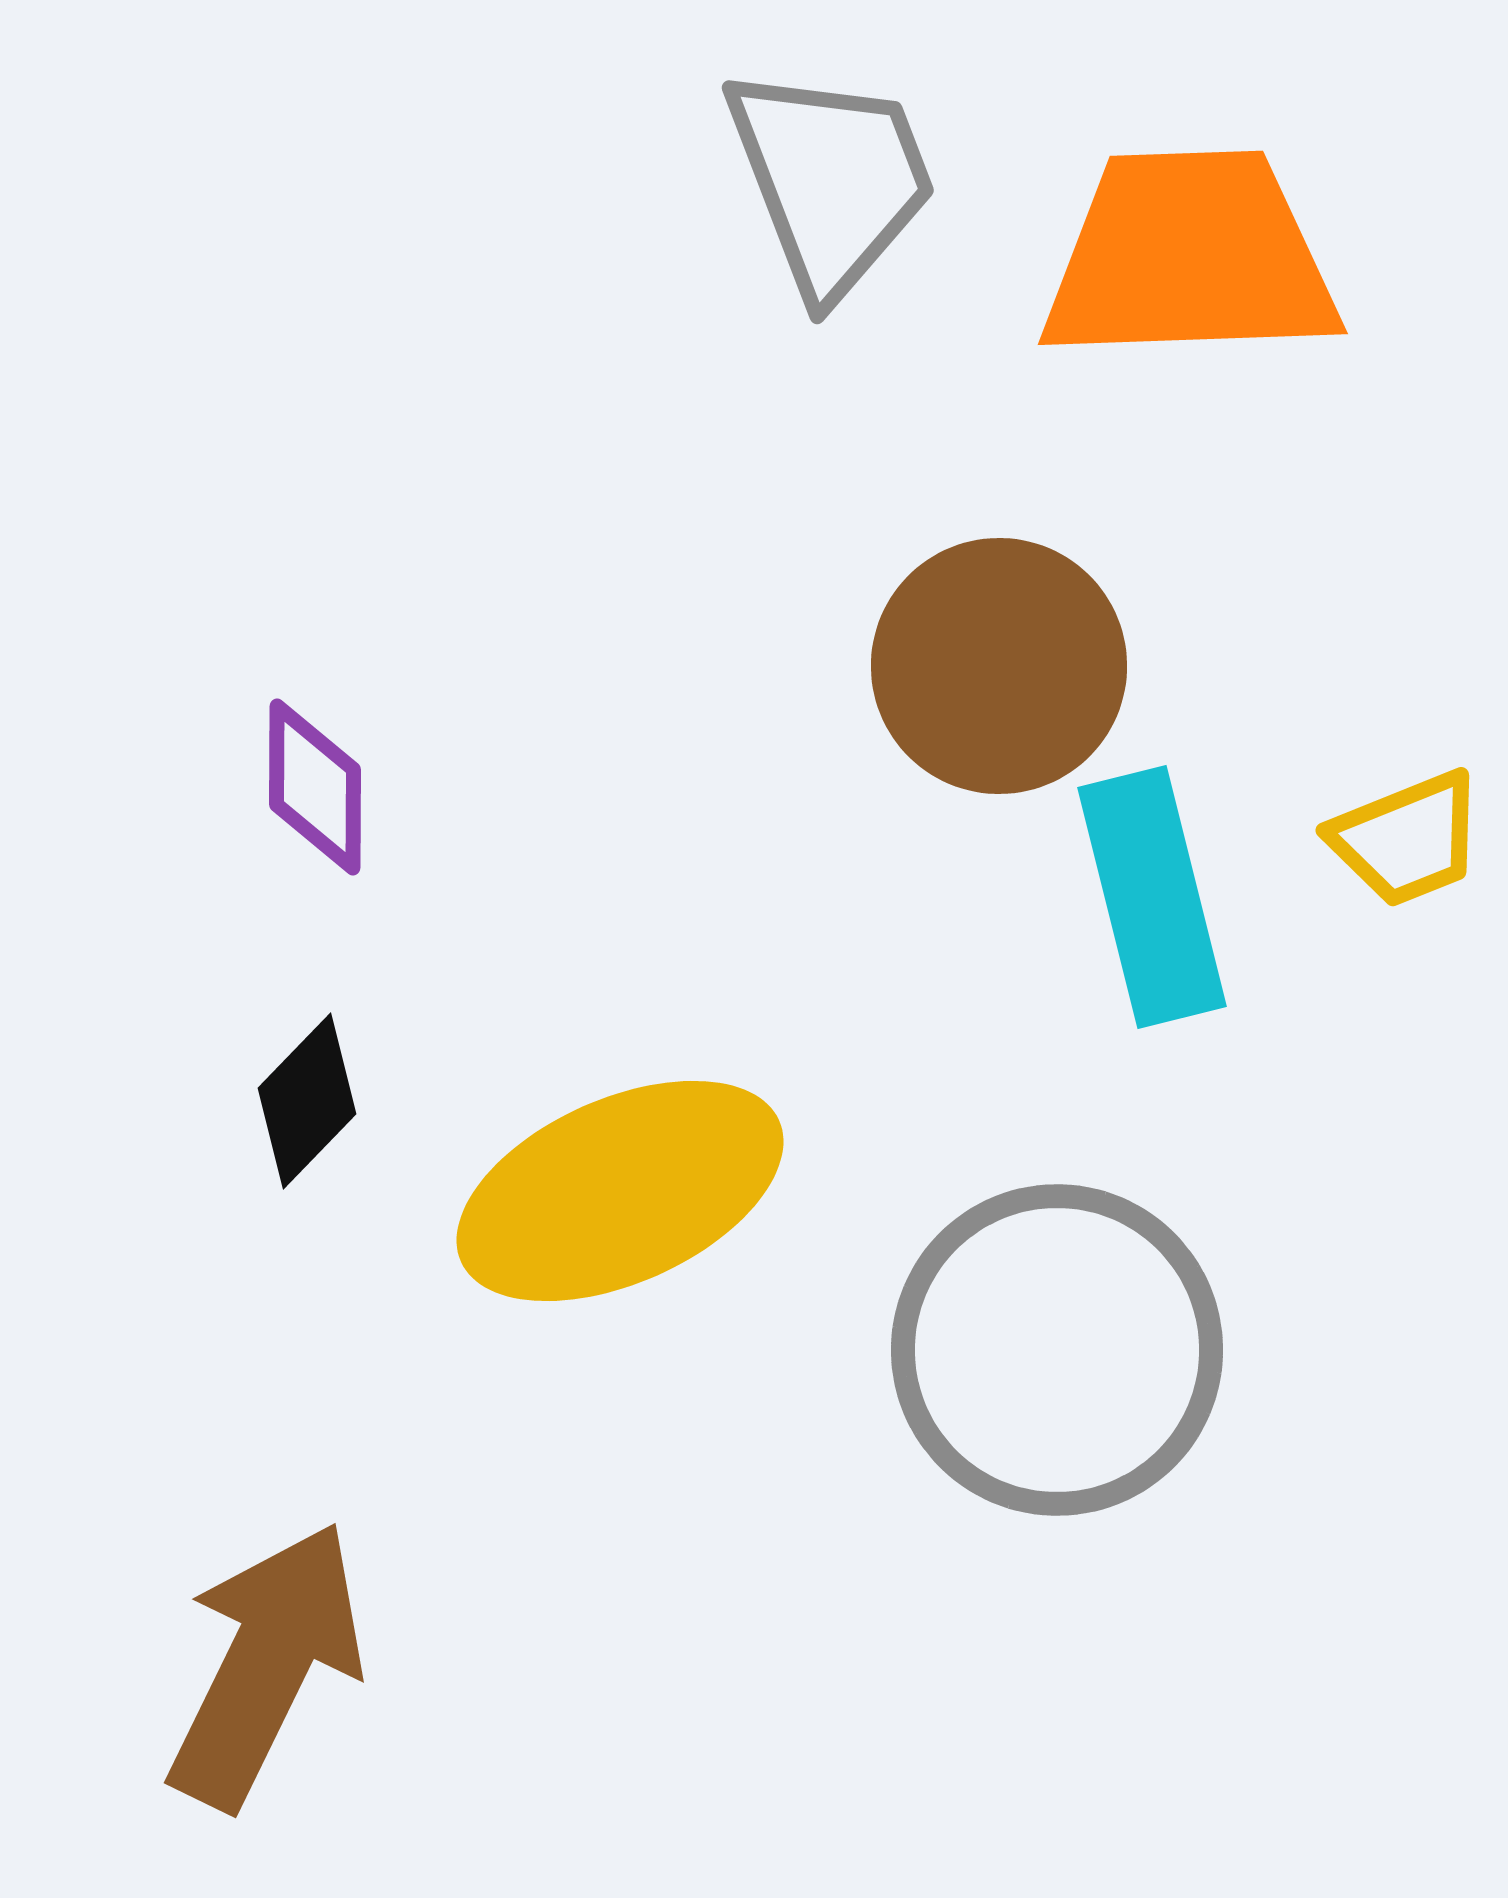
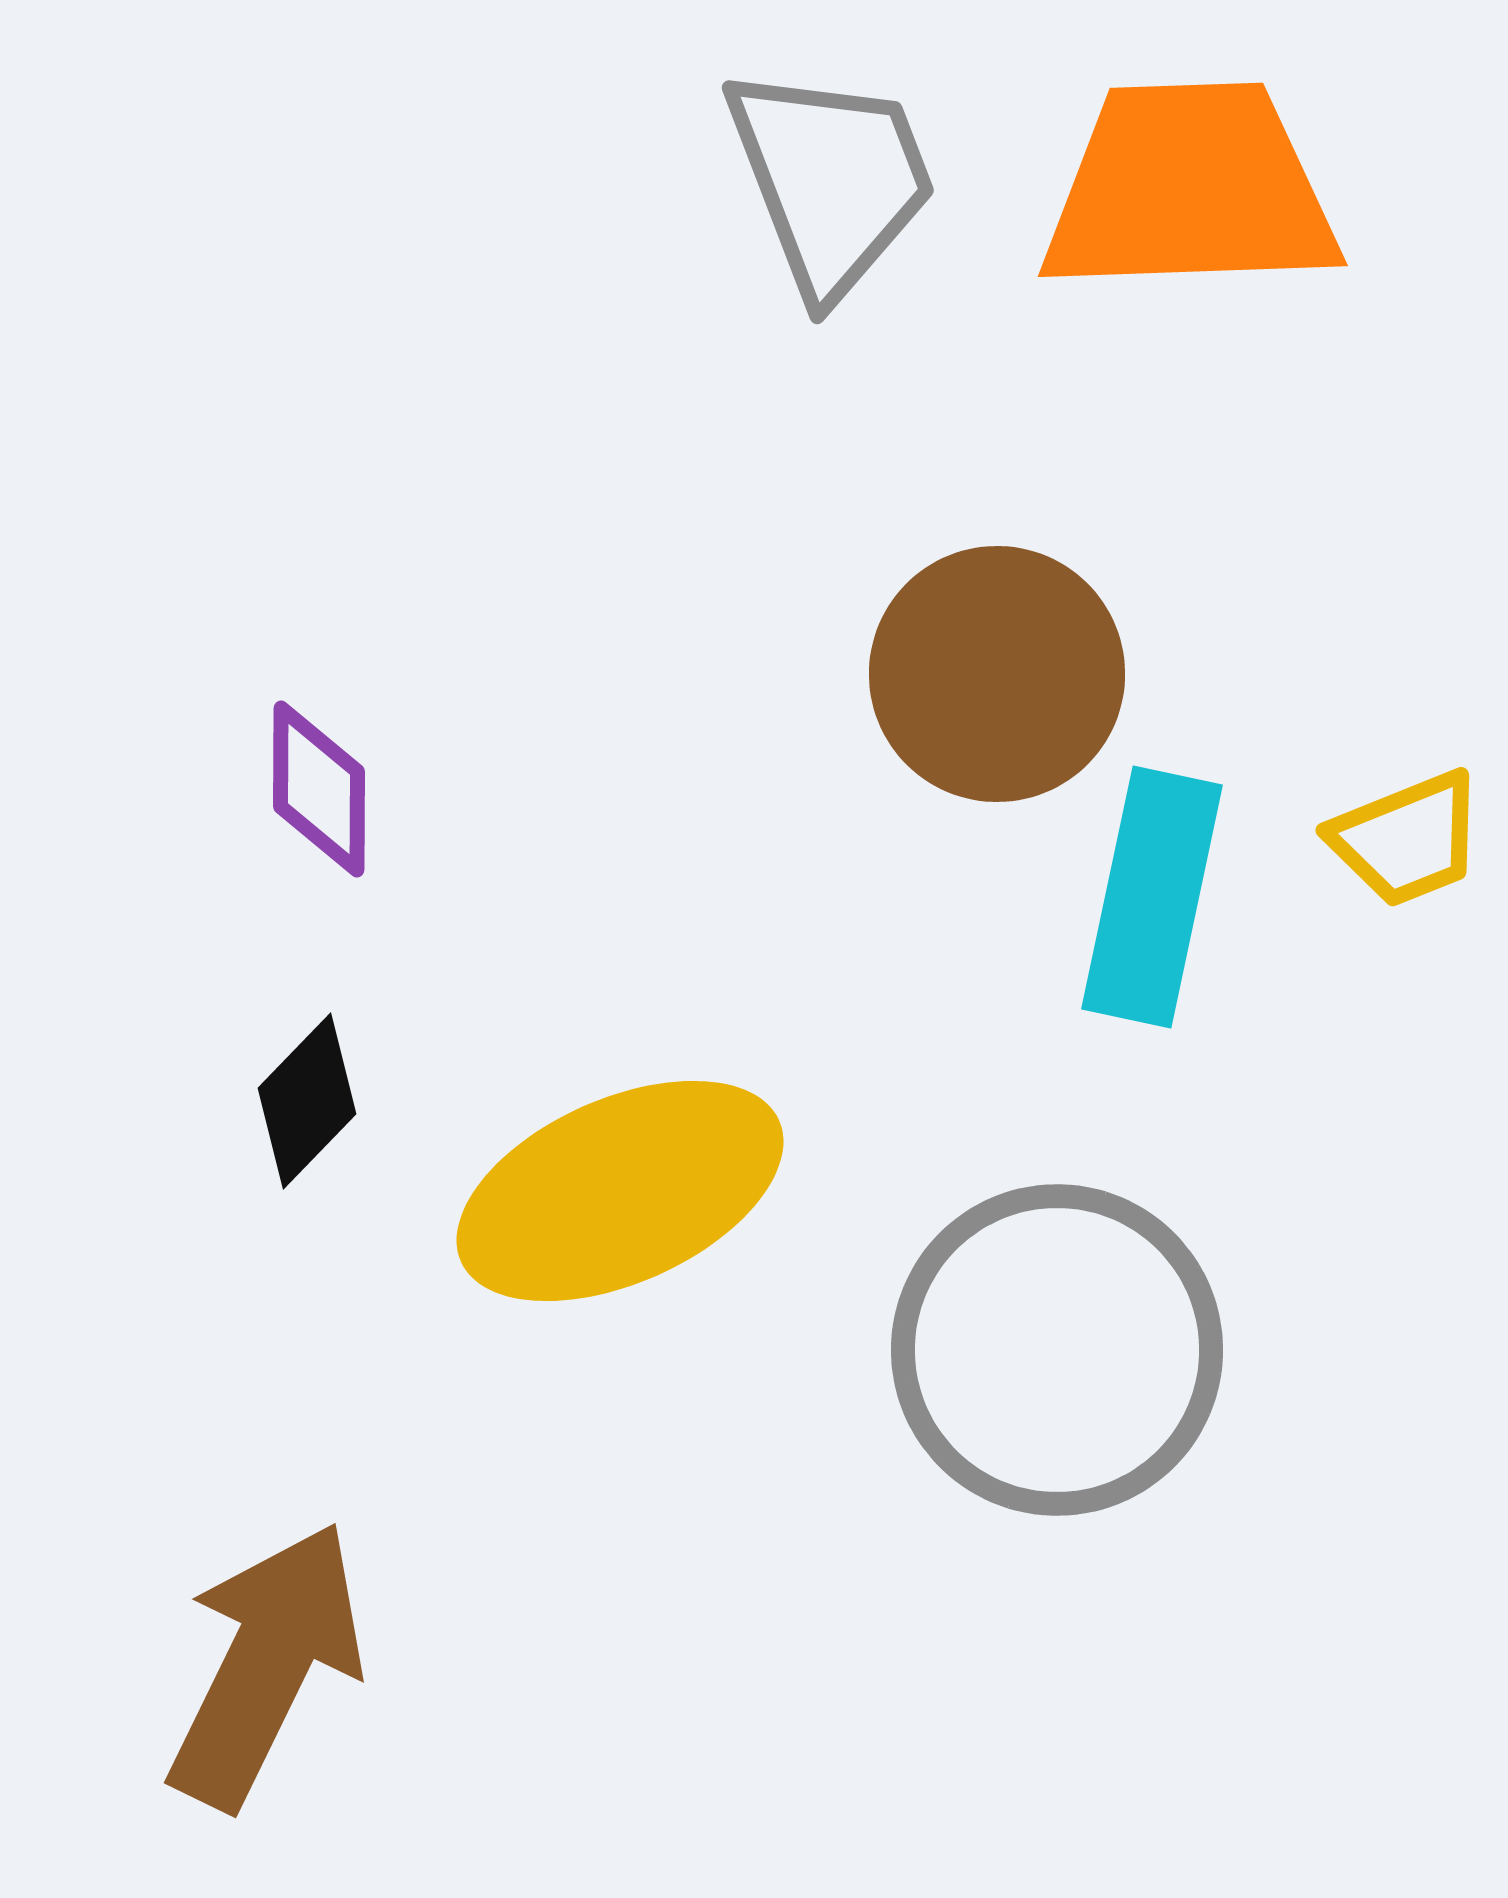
orange trapezoid: moved 68 px up
brown circle: moved 2 px left, 8 px down
purple diamond: moved 4 px right, 2 px down
cyan rectangle: rotated 26 degrees clockwise
